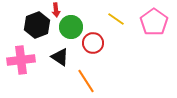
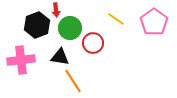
green circle: moved 1 px left, 1 px down
black triangle: rotated 24 degrees counterclockwise
orange line: moved 13 px left
